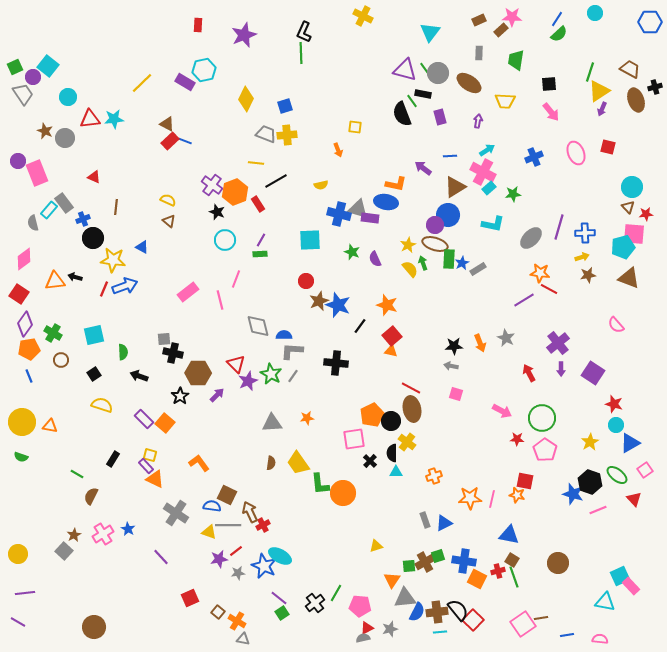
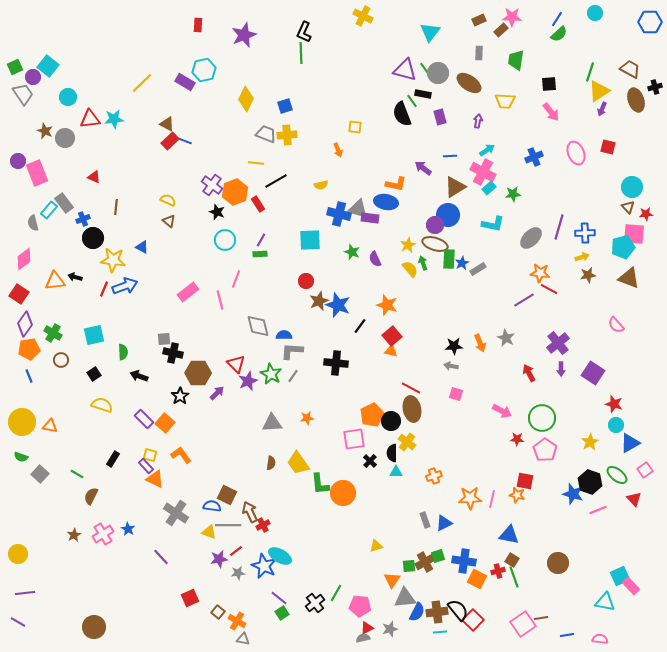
purple arrow at (217, 395): moved 2 px up
orange L-shape at (199, 463): moved 18 px left, 8 px up
gray square at (64, 551): moved 24 px left, 77 px up
